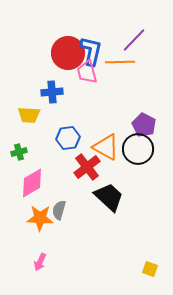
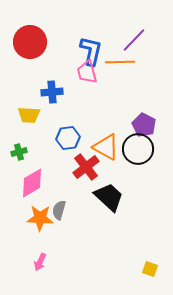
red circle: moved 38 px left, 11 px up
red cross: moved 1 px left
